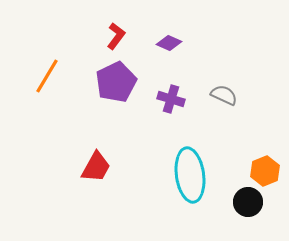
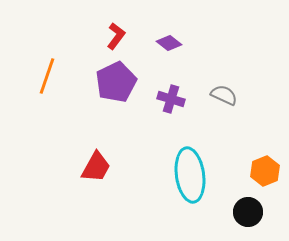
purple diamond: rotated 15 degrees clockwise
orange line: rotated 12 degrees counterclockwise
black circle: moved 10 px down
